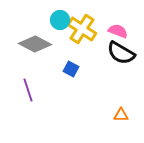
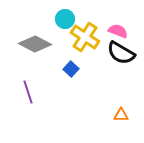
cyan circle: moved 5 px right, 1 px up
yellow cross: moved 3 px right, 8 px down
blue square: rotated 14 degrees clockwise
purple line: moved 2 px down
